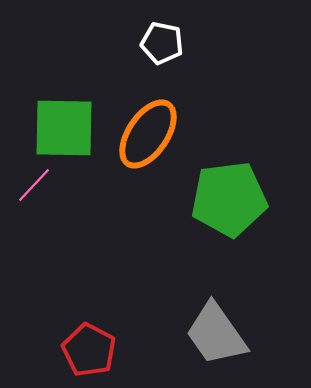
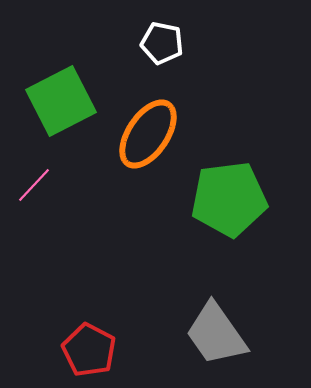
green square: moved 3 px left, 27 px up; rotated 28 degrees counterclockwise
